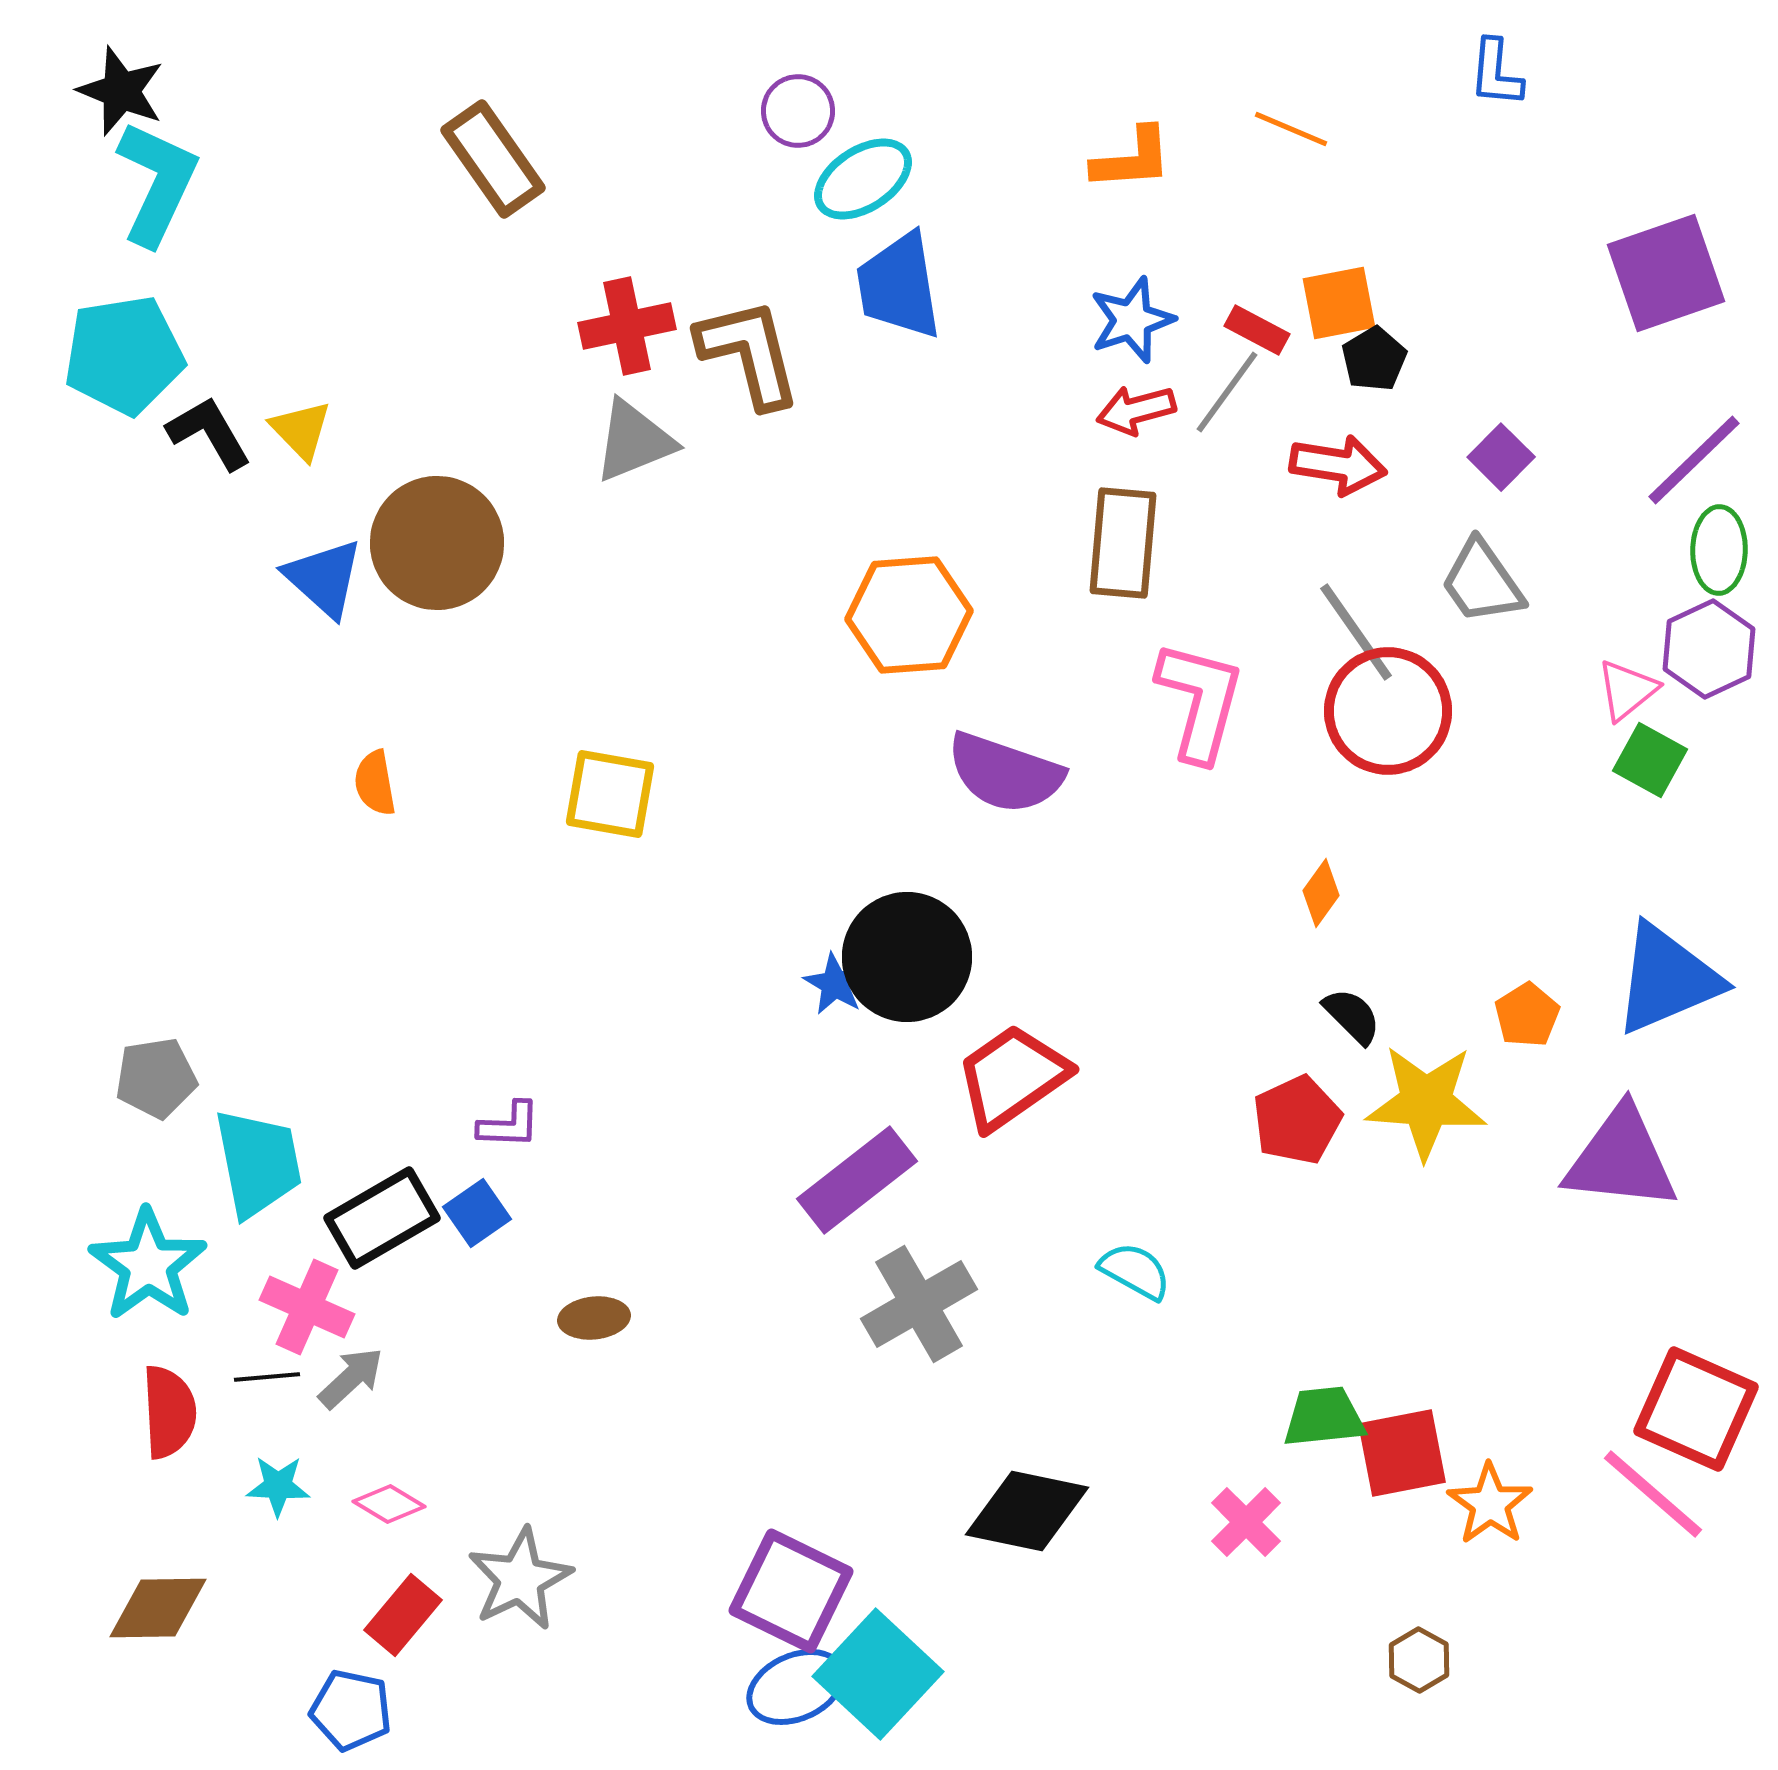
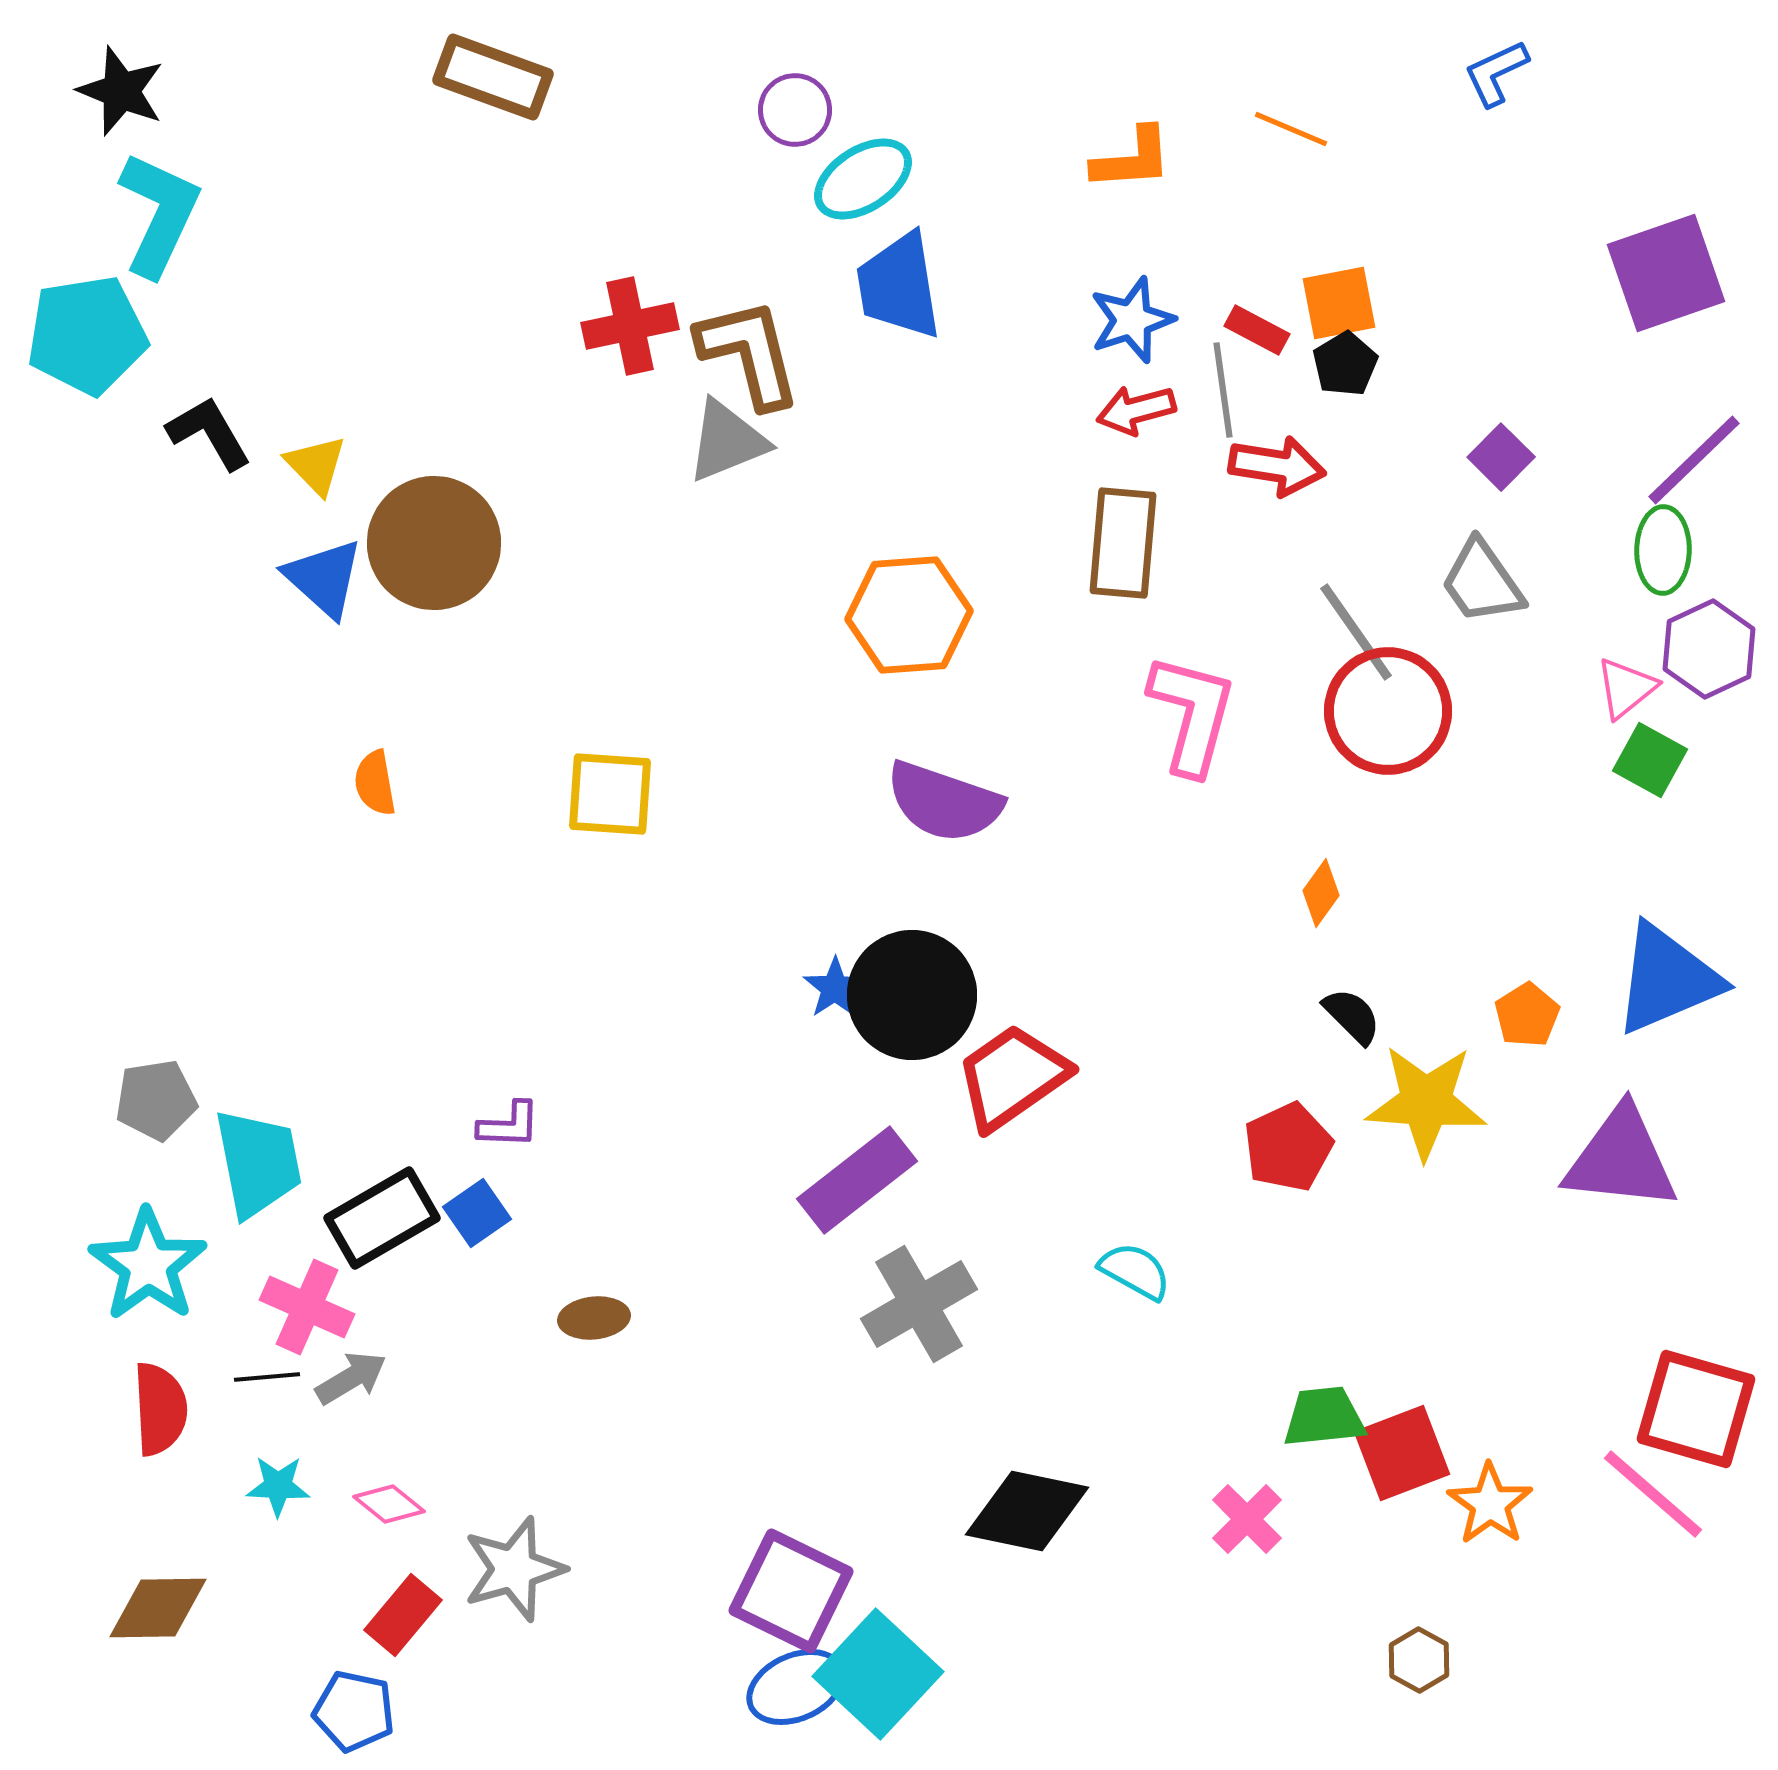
blue L-shape at (1496, 73): rotated 60 degrees clockwise
purple circle at (798, 111): moved 3 px left, 1 px up
brown rectangle at (493, 159): moved 82 px up; rotated 35 degrees counterclockwise
cyan L-shape at (157, 183): moved 2 px right, 31 px down
red cross at (627, 326): moved 3 px right
cyan pentagon at (124, 355): moved 37 px left, 20 px up
black pentagon at (1374, 359): moved 29 px left, 5 px down
gray line at (1227, 392): moved 4 px left, 2 px up; rotated 44 degrees counterclockwise
yellow triangle at (301, 430): moved 15 px right, 35 px down
gray triangle at (634, 441): moved 93 px right
red arrow at (1338, 465): moved 61 px left, 1 px down
brown circle at (437, 543): moved 3 px left
green ellipse at (1719, 550): moved 56 px left
pink triangle at (1627, 690): moved 1 px left, 2 px up
pink L-shape at (1200, 701): moved 8 px left, 13 px down
purple semicircle at (1005, 773): moved 61 px left, 29 px down
yellow square at (610, 794): rotated 6 degrees counterclockwise
black circle at (907, 957): moved 5 px right, 38 px down
blue star at (835, 984): moved 4 px down; rotated 8 degrees clockwise
gray pentagon at (156, 1078): moved 22 px down
red pentagon at (1297, 1120): moved 9 px left, 27 px down
gray arrow at (351, 1378): rotated 12 degrees clockwise
red square at (1696, 1409): rotated 8 degrees counterclockwise
red semicircle at (169, 1412): moved 9 px left, 3 px up
red square at (1402, 1453): rotated 10 degrees counterclockwise
pink diamond at (389, 1504): rotated 8 degrees clockwise
pink cross at (1246, 1522): moved 1 px right, 3 px up
gray star at (520, 1579): moved 6 px left, 10 px up; rotated 10 degrees clockwise
blue pentagon at (351, 1710): moved 3 px right, 1 px down
